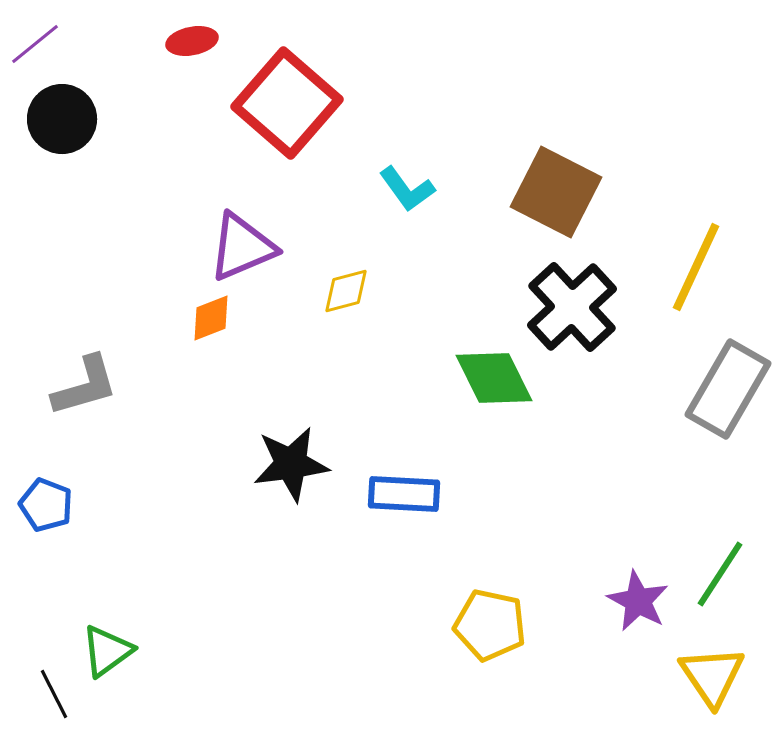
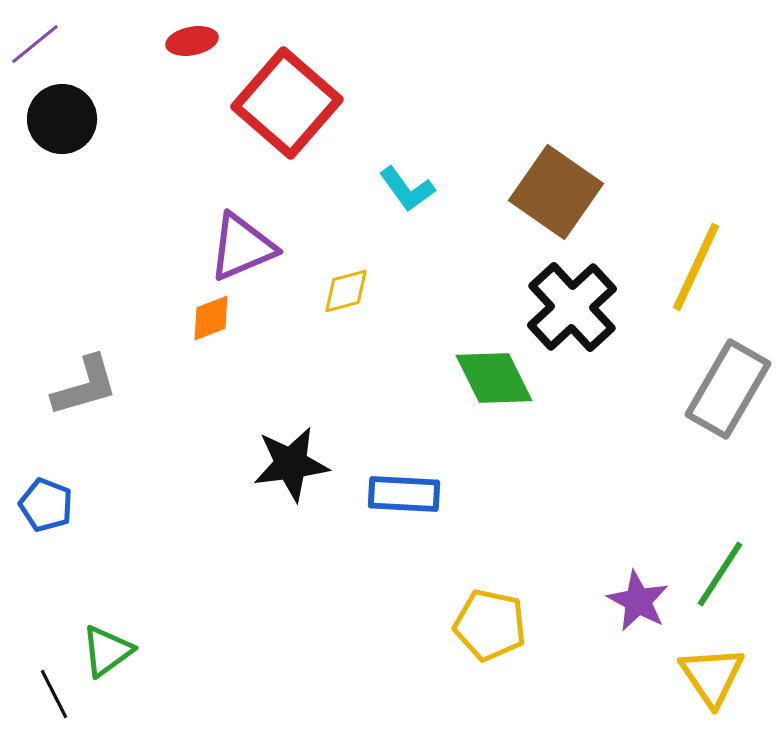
brown square: rotated 8 degrees clockwise
